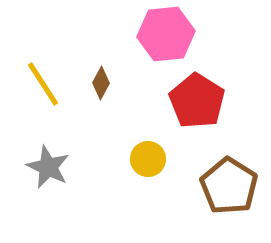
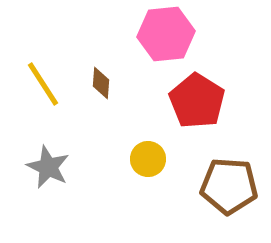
brown diamond: rotated 24 degrees counterclockwise
brown pentagon: rotated 28 degrees counterclockwise
